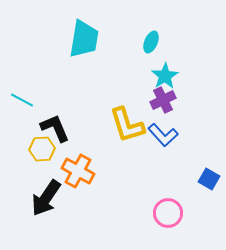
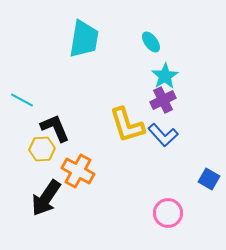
cyan ellipse: rotated 60 degrees counterclockwise
